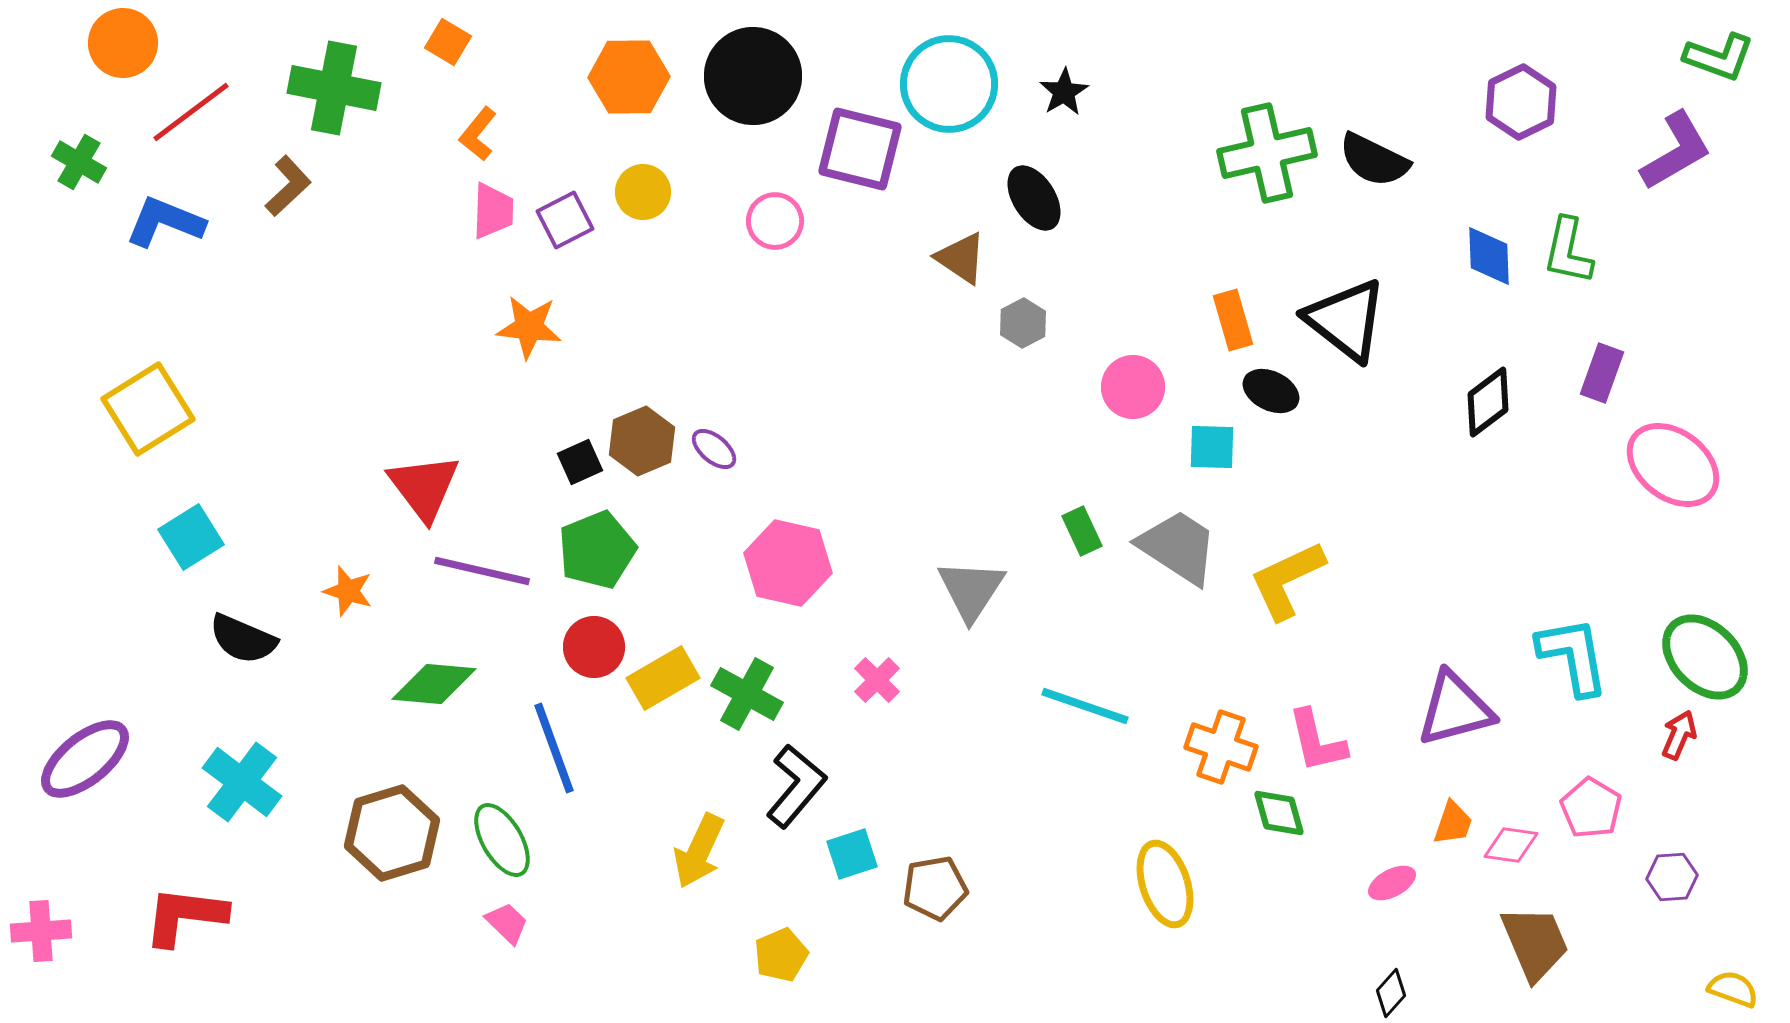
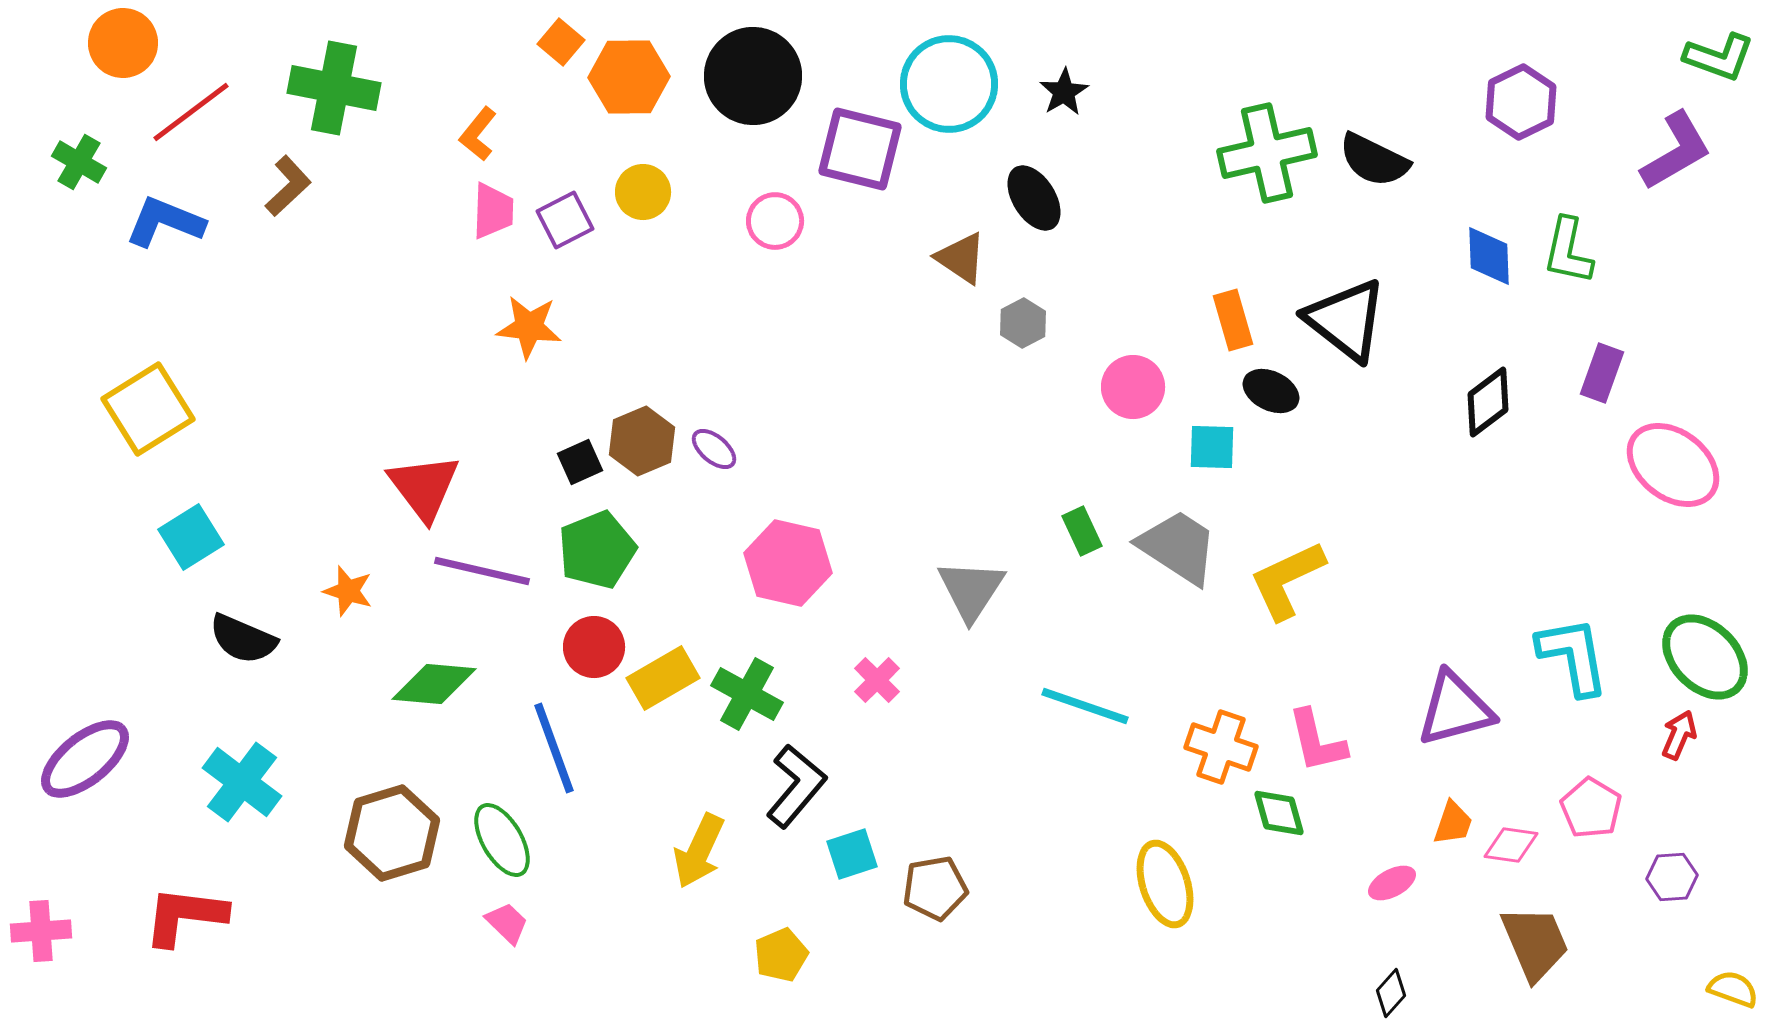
orange square at (448, 42): moved 113 px right; rotated 9 degrees clockwise
